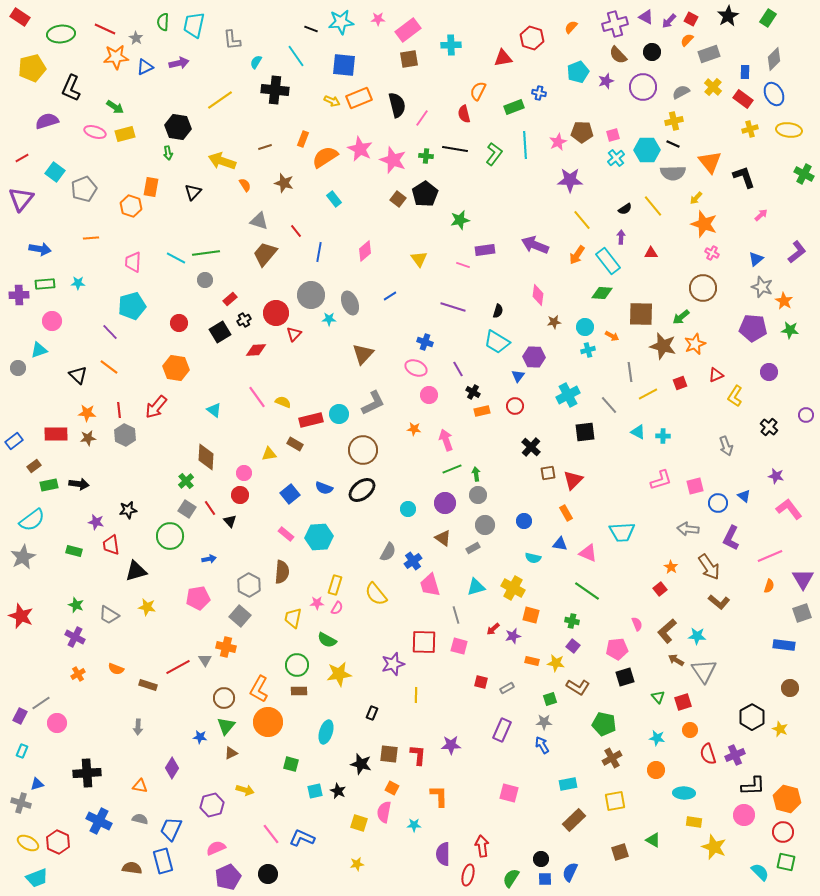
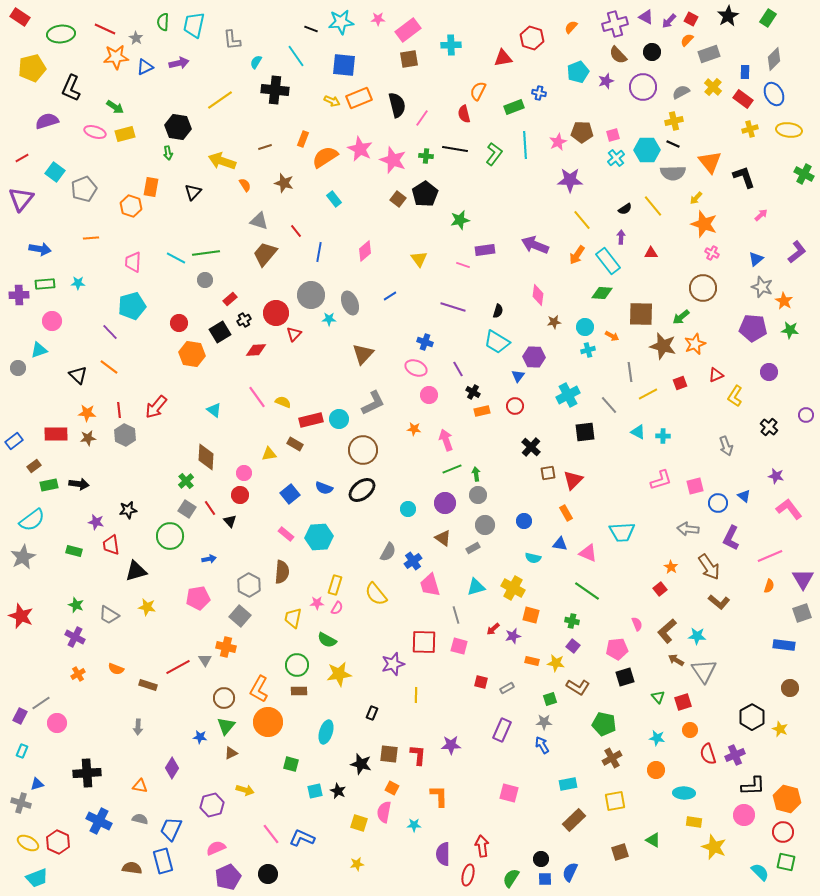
orange hexagon at (176, 368): moved 16 px right, 14 px up
cyan circle at (339, 414): moved 5 px down
